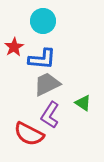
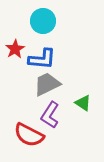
red star: moved 1 px right, 2 px down
red semicircle: moved 1 px down
